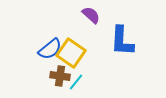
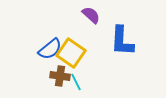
cyan line: rotated 66 degrees counterclockwise
